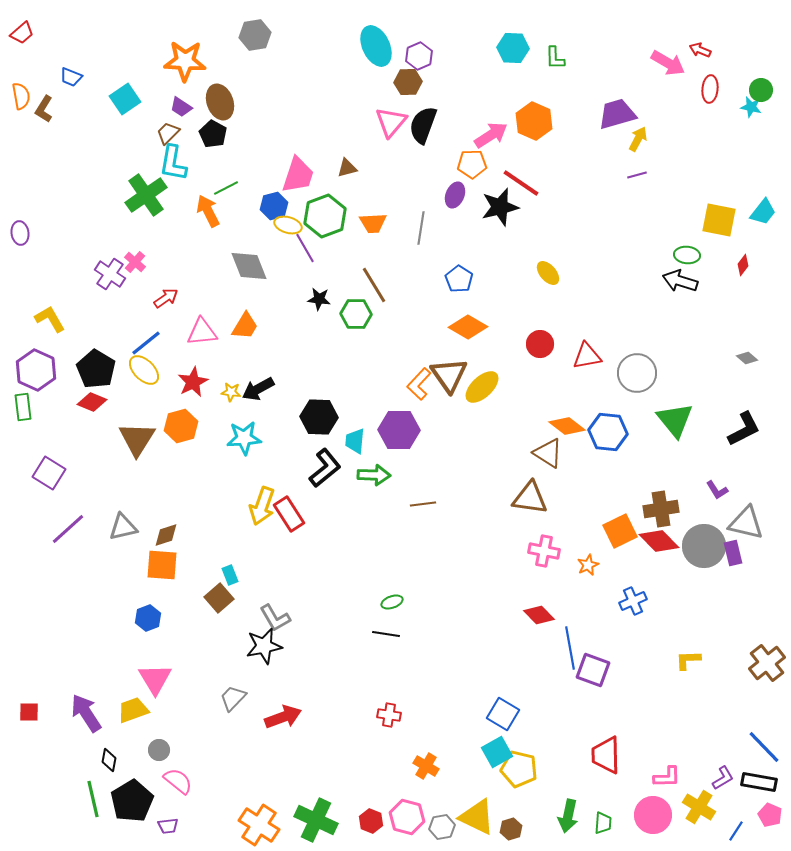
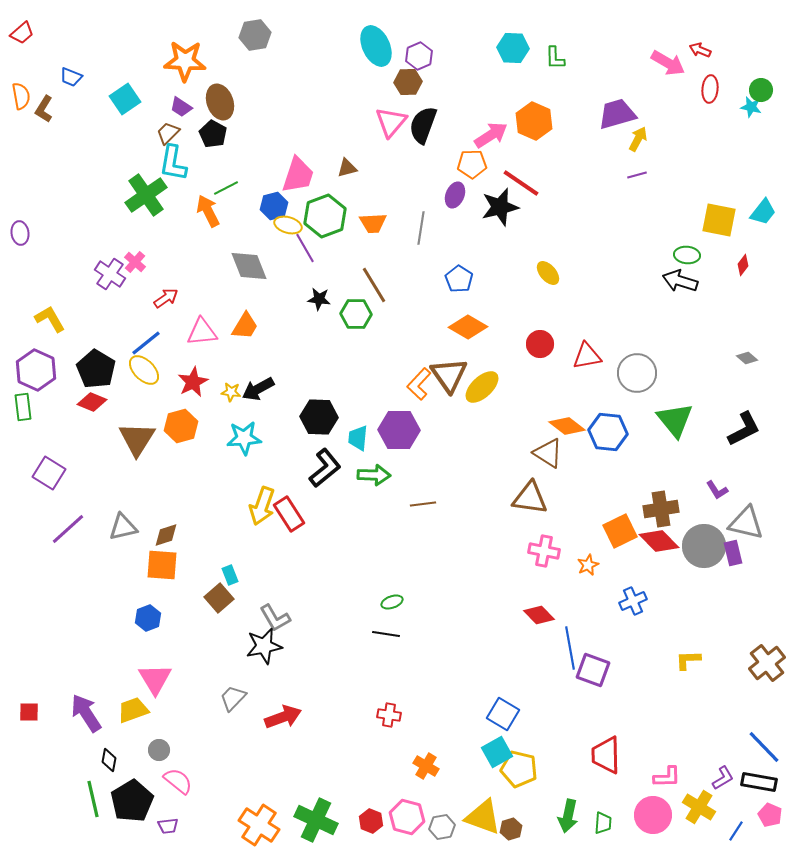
cyan trapezoid at (355, 441): moved 3 px right, 3 px up
yellow triangle at (477, 817): moved 6 px right; rotated 6 degrees counterclockwise
